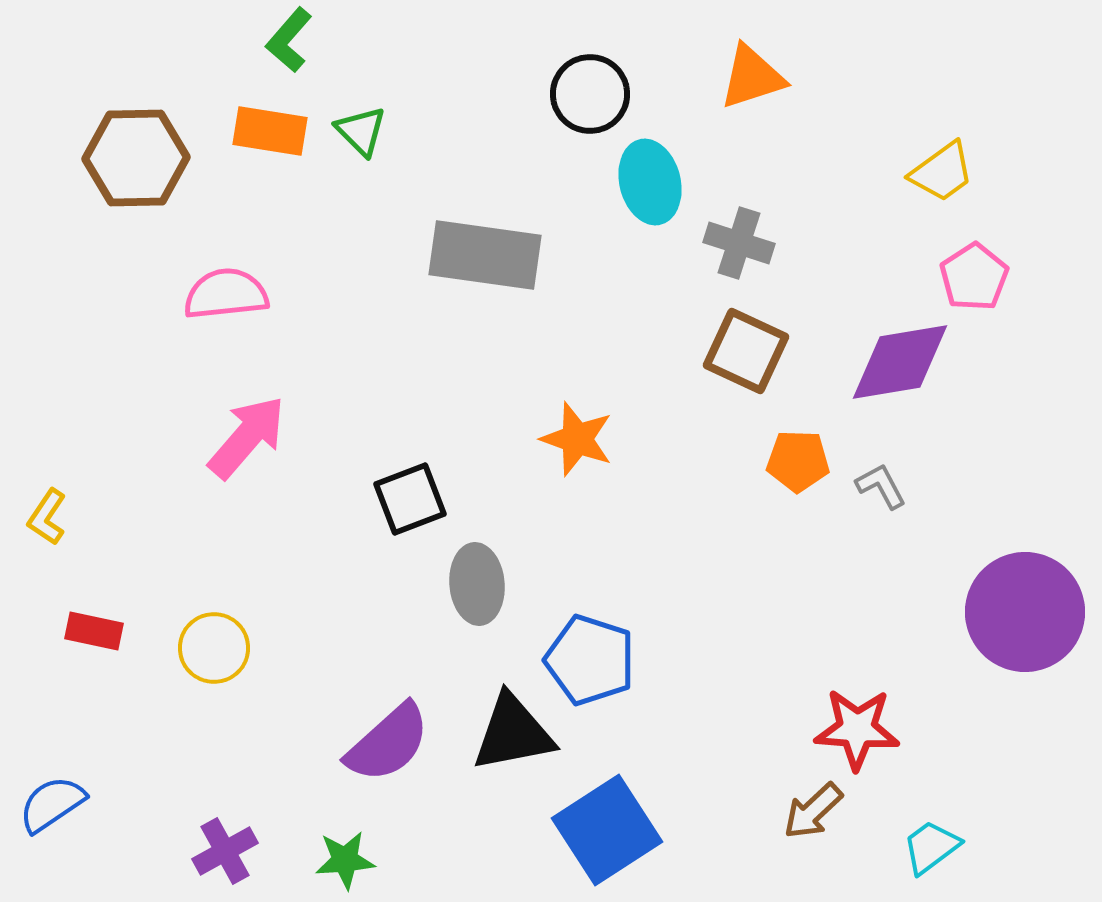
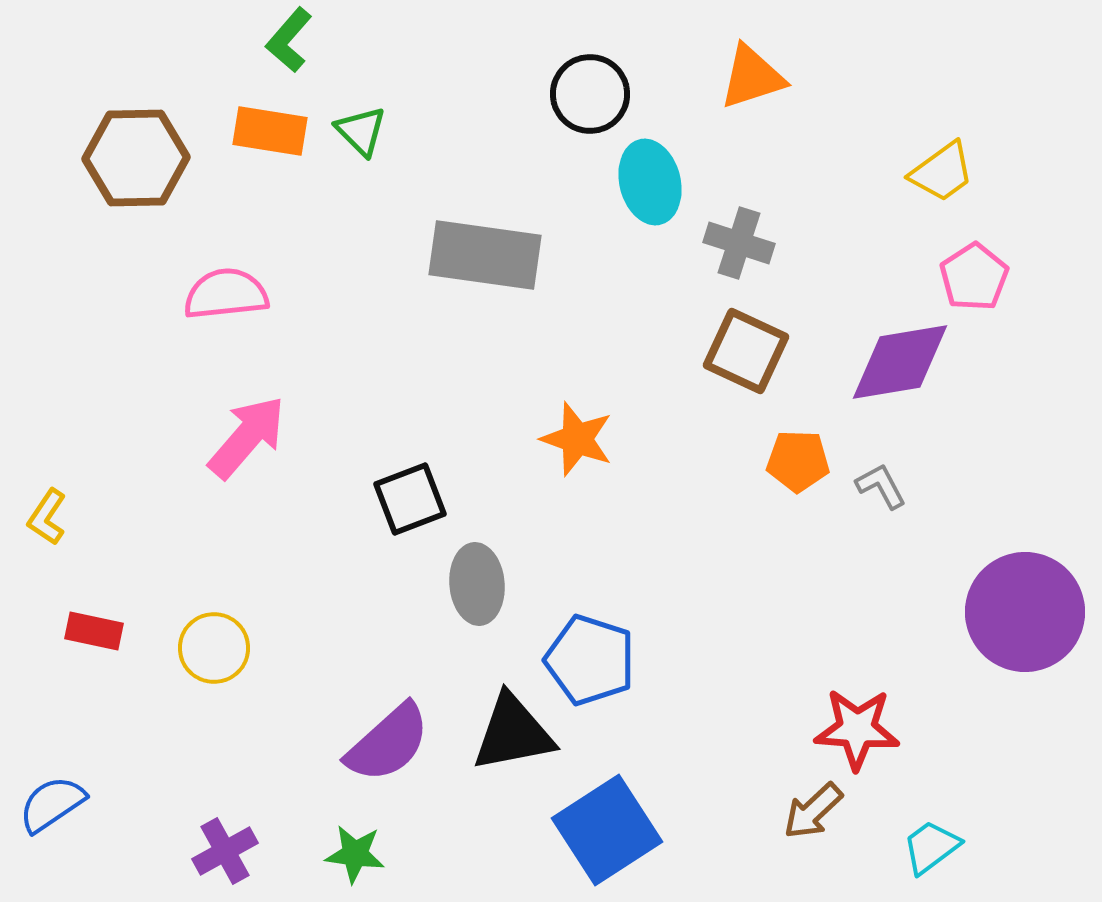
green star: moved 10 px right, 6 px up; rotated 12 degrees clockwise
